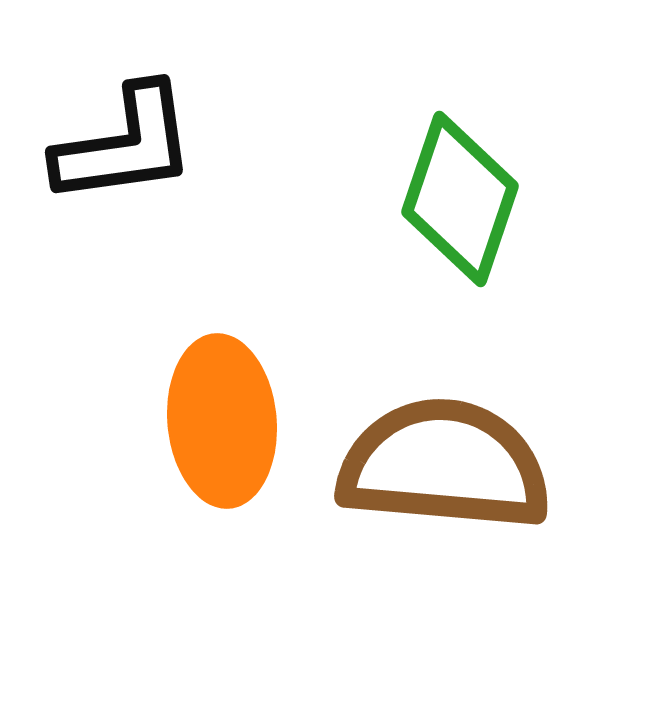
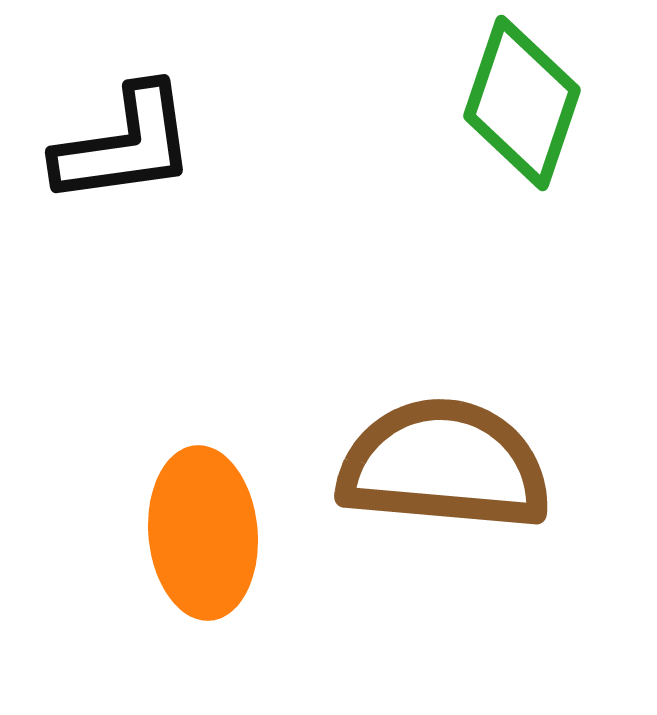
green diamond: moved 62 px right, 96 px up
orange ellipse: moved 19 px left, 112 px down
